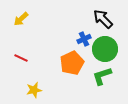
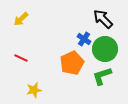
blue cross: rotated 32 degrees counterclockwise
